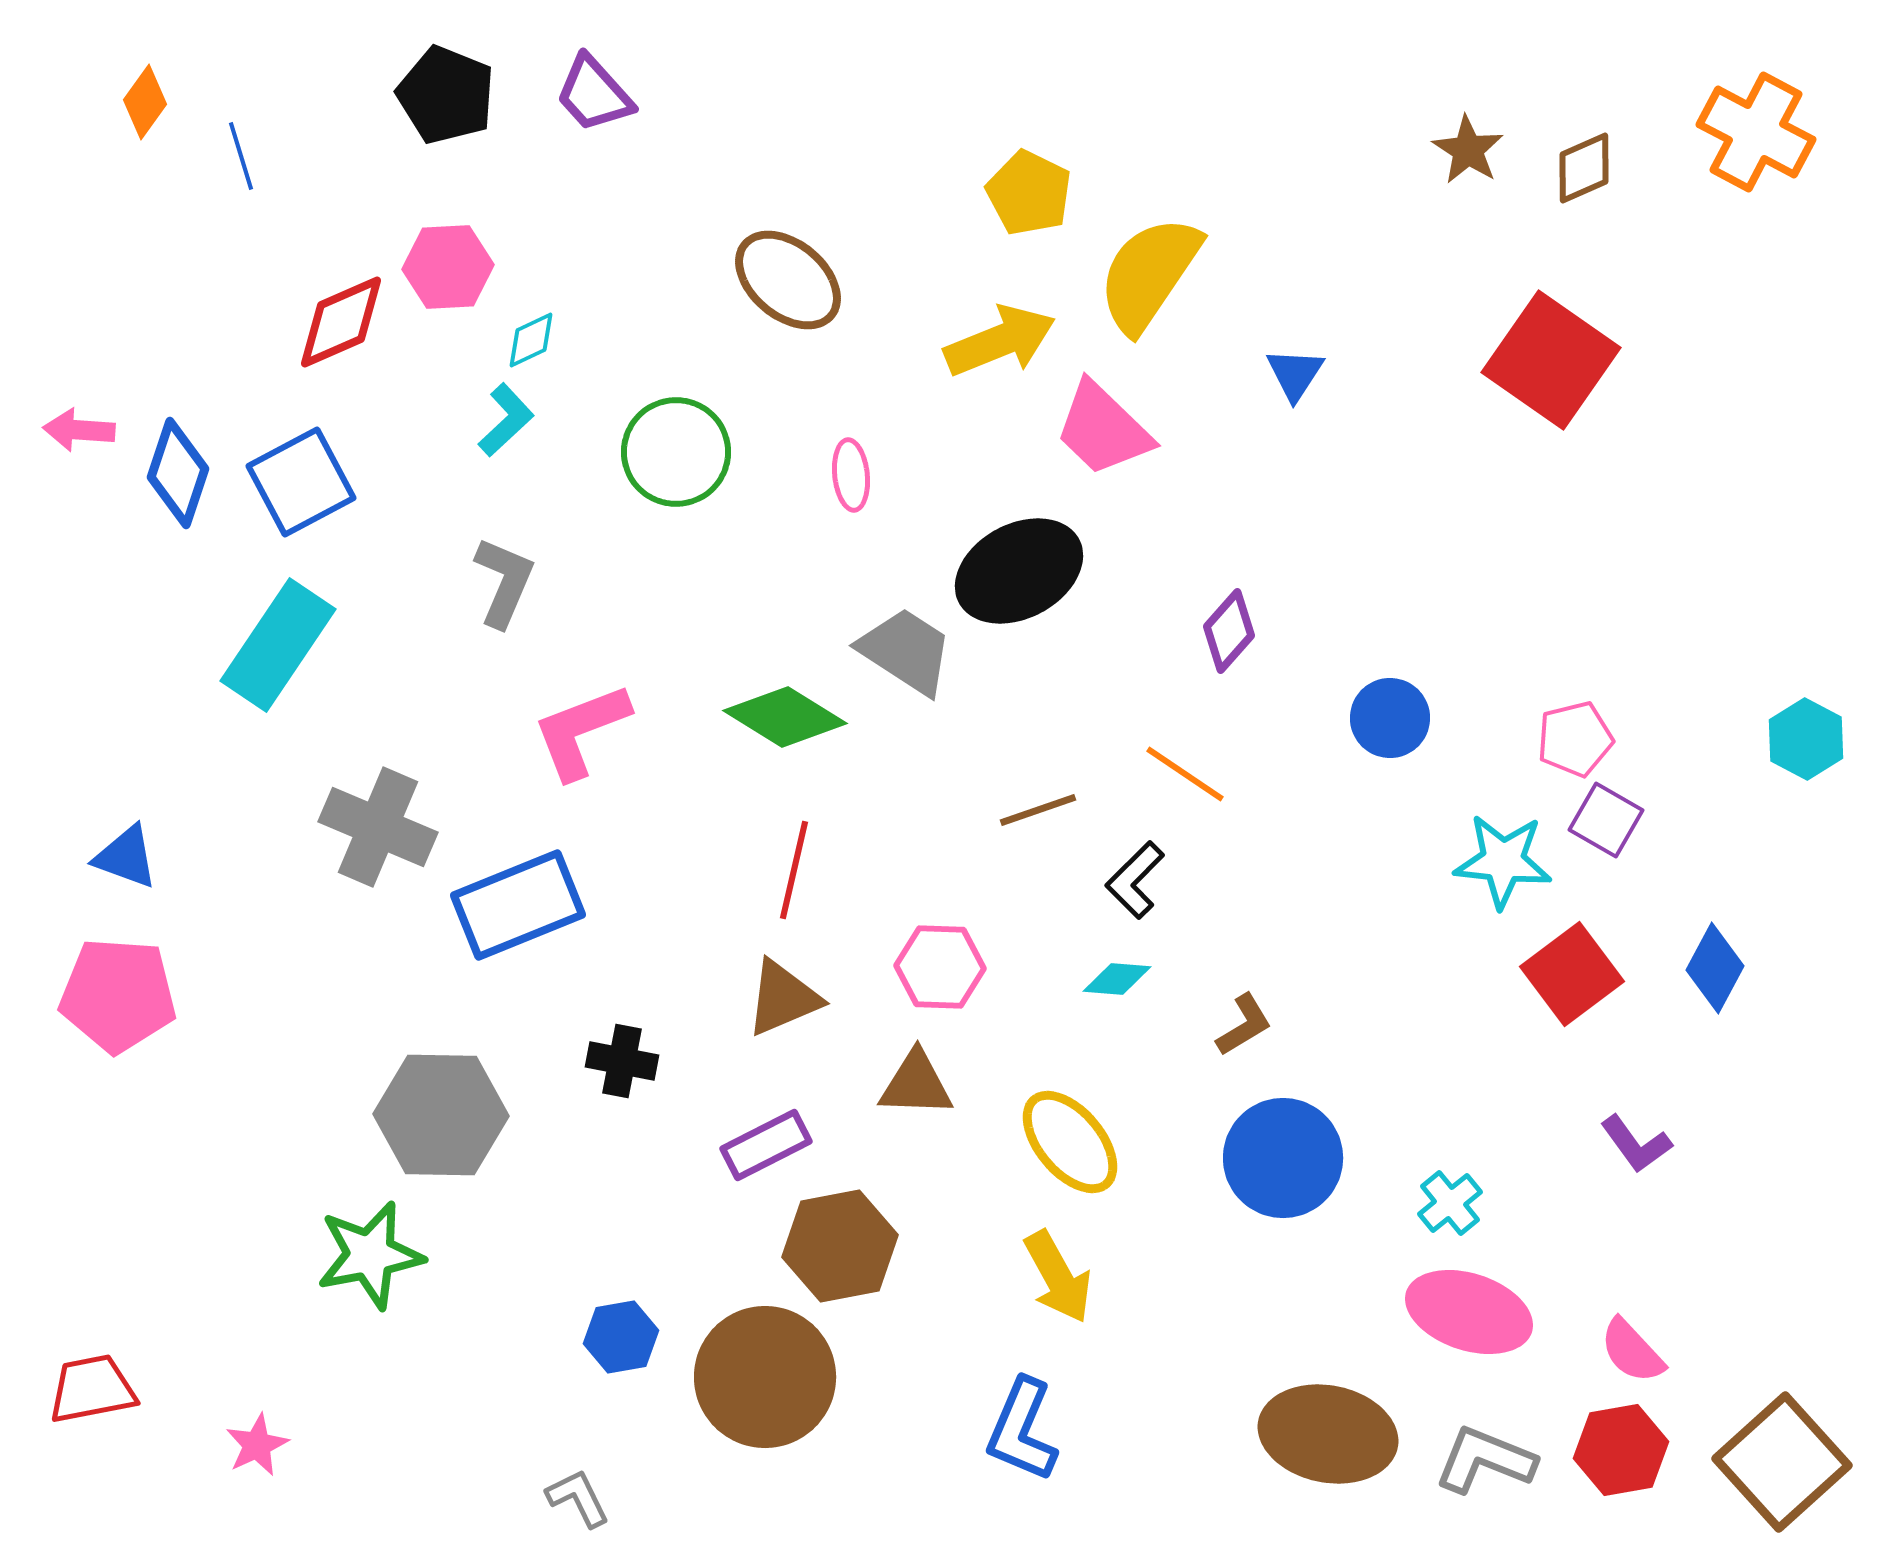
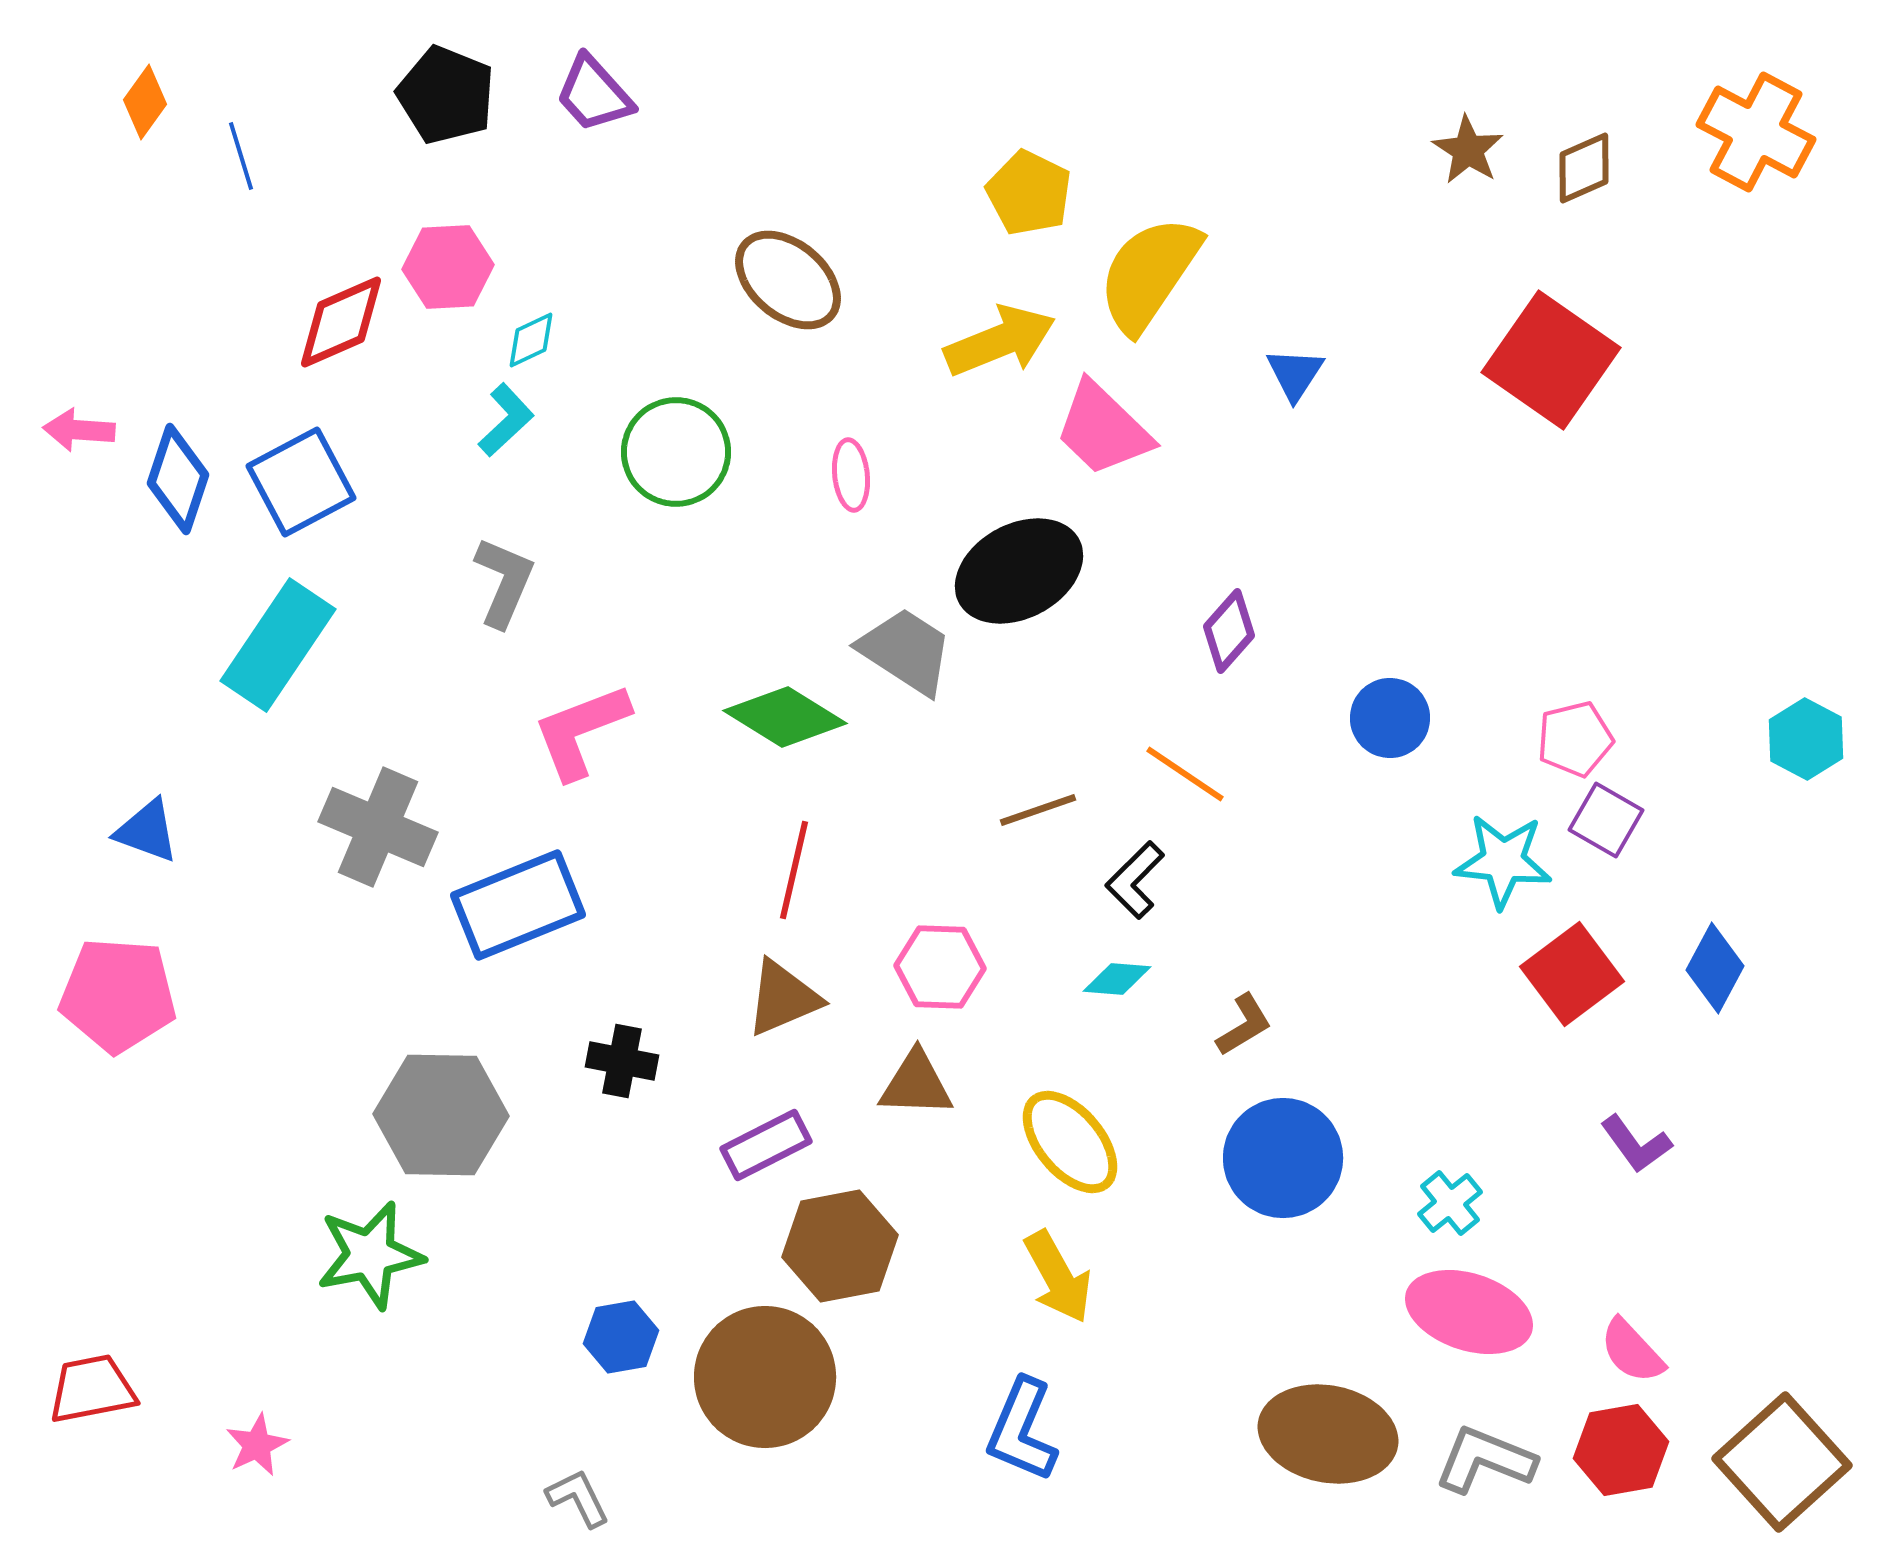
blue diamond at (178, 473): moved 6 px down
blue triangle at (126, 857): moved 21 px right, 26 px up
